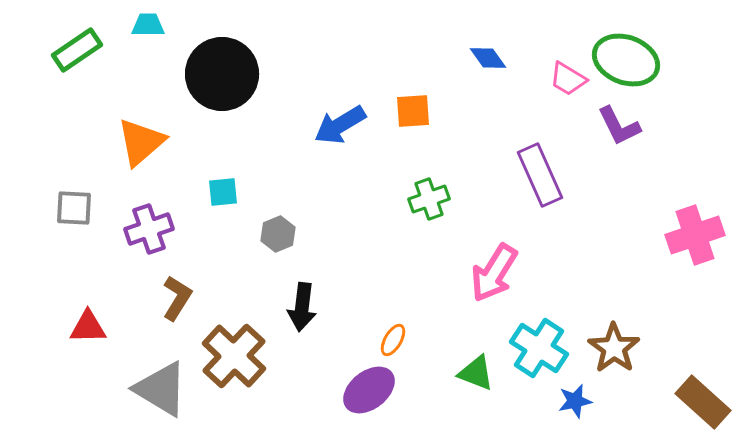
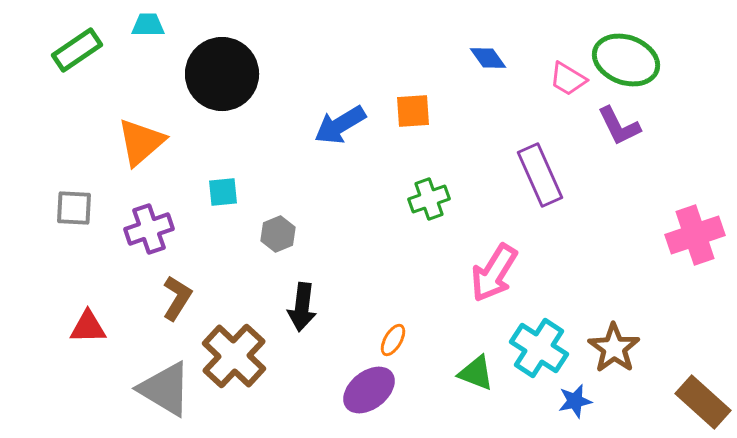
gray triangle: moved 4 px right
